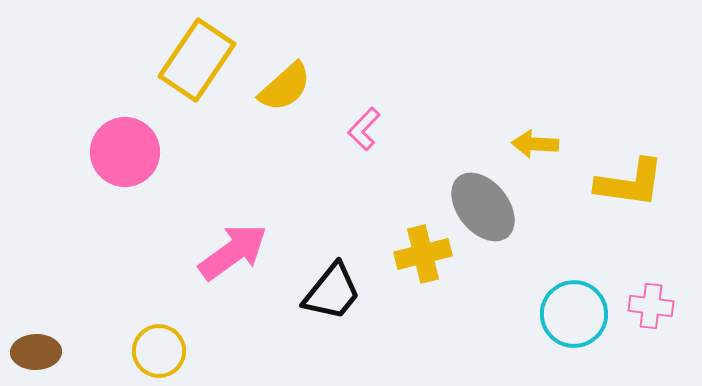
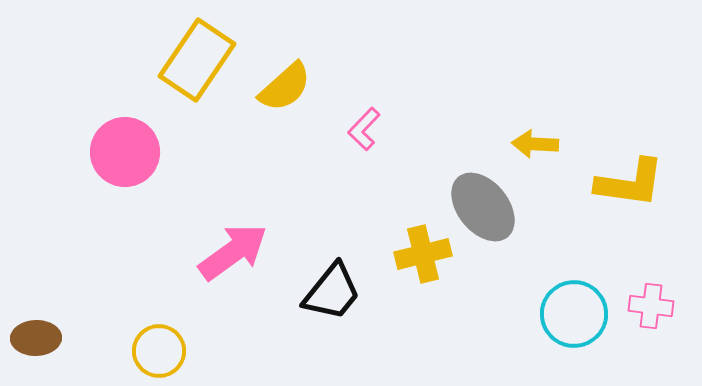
brown ellipse: moved 14 px up
